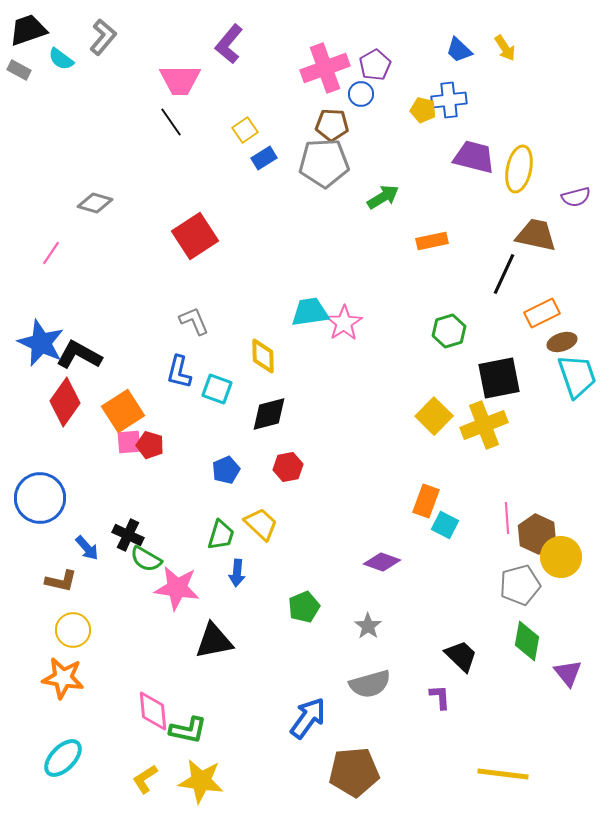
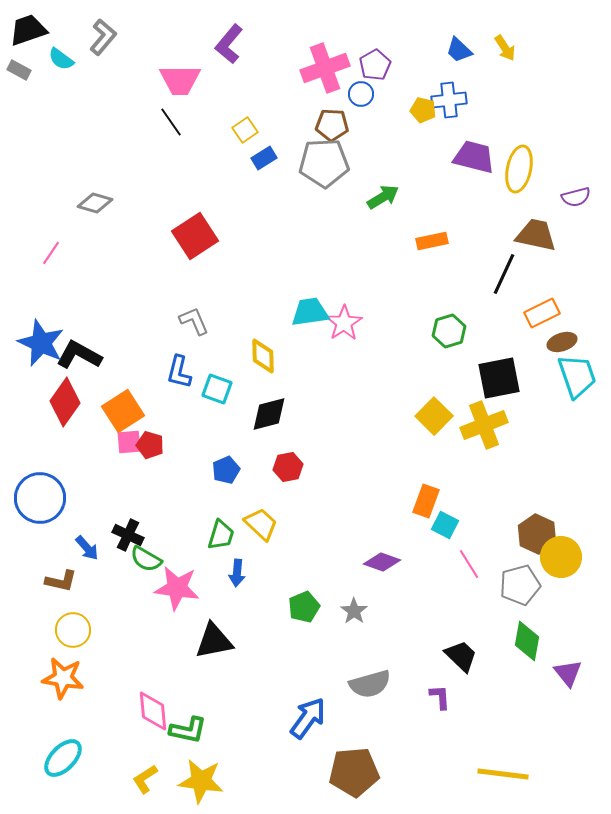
pink line at (507, 518): moved 38 px left, 46 px down; rotated 28 degrees counterclockwise
gray star at (368, 626): moved 14 px left, 15 px up
